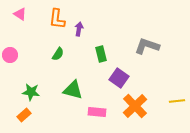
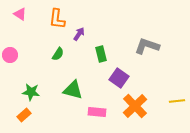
purple arrow: moved 5 px down; rotated 24 degrees clockwise
